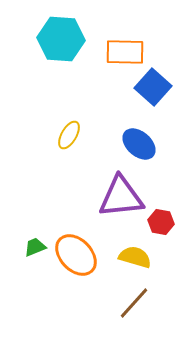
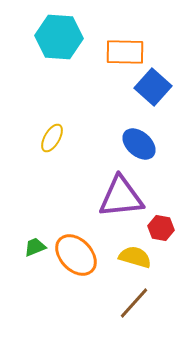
cyan hexagon: moved 2 px left, 2 px up
yellow ellipse: moved 17 px left, 3 px down
red hexagon: moved 6 px down
